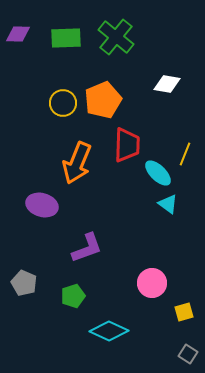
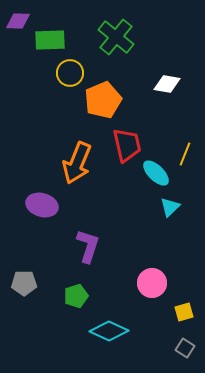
purple diamond: moved 13 px up
green rectangle: moved 16 px left, 2 px down
yellow circle: moved 7 px right, 30 px up
red trapezoid: rotated 15 degrees counterclockwise
cyan ellipse: moved 2 px left
cyan triangle: moved 2 px right, 3 px down; rotated 40 degrees clockwise
purple L-shape: moved 1 px right, 2 px up; rotated 52 degrees counterclockwise
gray pentagon: rotated 25 degrees counterclockwise
green pentagon: moved 3 px right
gray square: moved 3 px left, 6 px up
